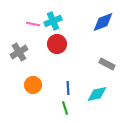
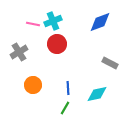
blue diamond: moved 3 px left
gray rectangle: moved 3 px right, 1 px up
green line: rotated 48 degrees clockwise
